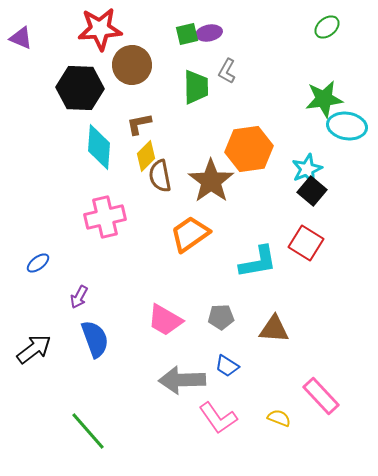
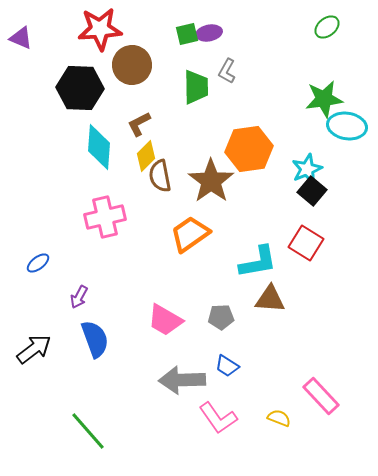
brown L-shape: rotated 16 degrees counterclockwise
brown triangle: moved 4 px left, 30 px up
